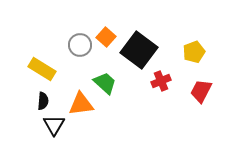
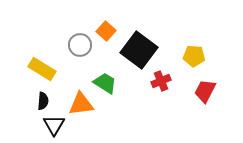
orange square: moved 6 px up
yellow pentagon: moved 4 px down; rotated 25 degrees clockwise
green trapezoid: rotated 10 degrees counterclockwise
red trapezoid: moved 4 px right
